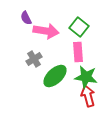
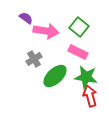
purple semicircle: rotated 152 degrees clockwise
pink rectangle: rotated 60 degrees counterclockwise
red arrow: moved 2 px right
